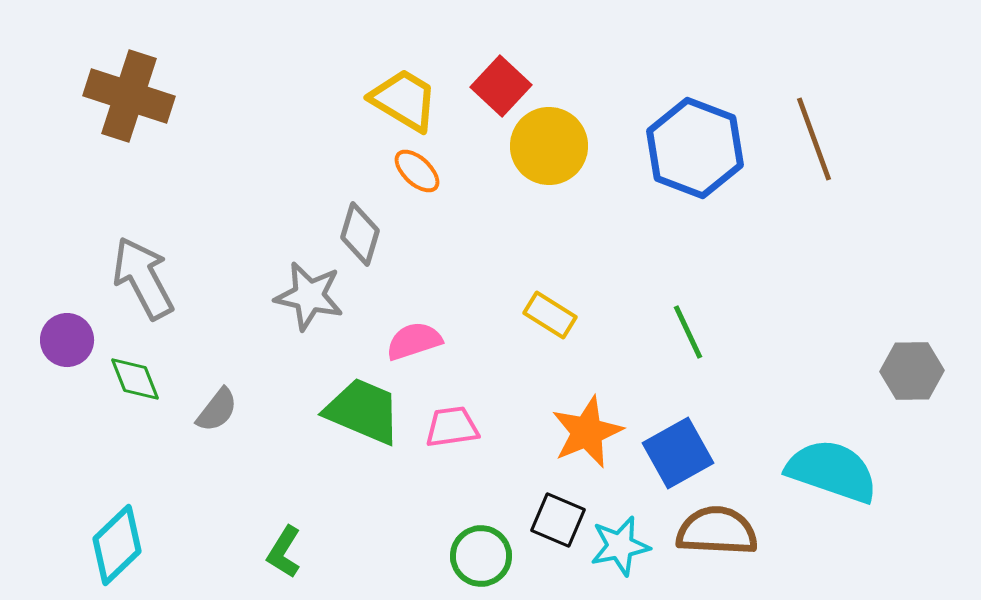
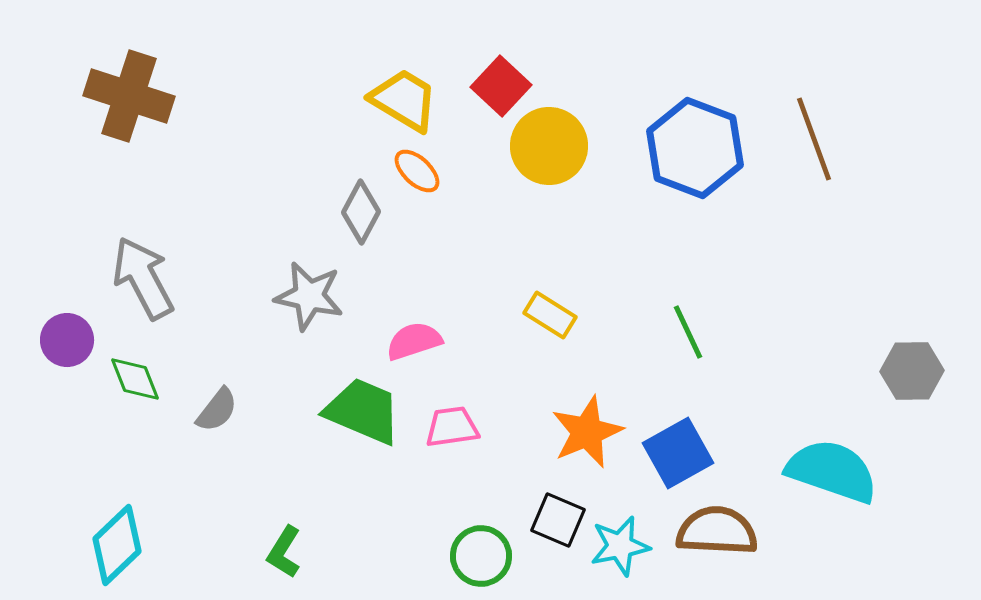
gray diamond: moved 1 px right, 22 px up; rotated 12 degrees clockwise
